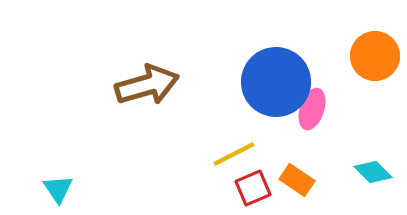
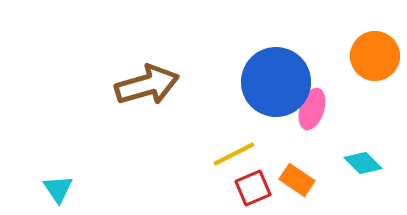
cyan diamond: moved 10 px left, 9 px up
